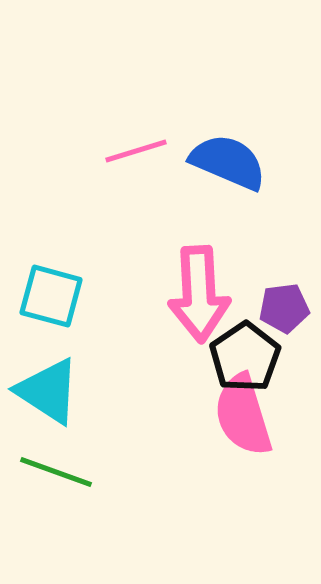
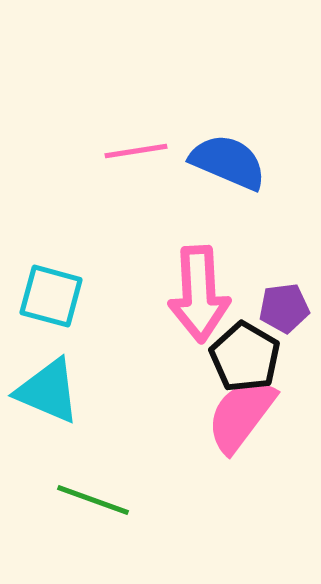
pink line: rotated 8 degrees clockwise
black pentagon: rotated 8 degrees counterclockwise
cyan triangle: rotated 10 degrees counterclockwise
pink semicircle: moved 2 px left; rotated 54 degrees clockwise
green line: moved 37 px right, 28 px down
